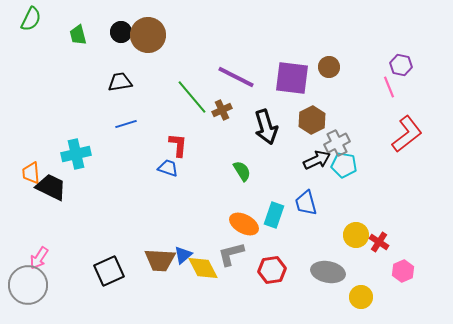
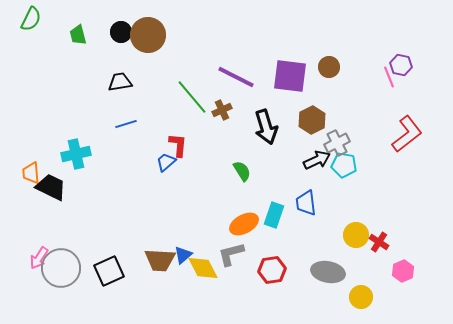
purple square at (292, 78): moved 2 px left, 2 px up
pink line at (389, 87): moved 10 px up
blue trapezoid at (168, 168): moved 2 px left, 6 px up; rotated 60 degrees counterclockwise
blue trapezoid at (306, 203): rotated 8 degrees clockwise
orange ellipse at (244, 224): rotated 56 degrees counterclockwise
gray circle at (28, 285): moved 33 px right, 17 px up
